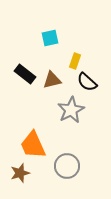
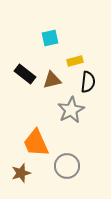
yellow rectangle: rotated 56 degrees clockwise
black semicircle: moved 1 px right; rotated 125 degrees counterclockwise
orange trapezoid: moved 3 px right, 2 px up
brown star: moved 1 px right
